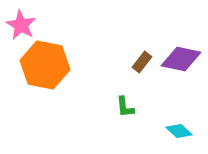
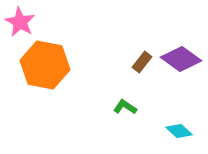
pink star: moved 1 px left, 3 px up
purple diamond: rotated 24 degrees clockwise
green L-shape: rotated 130 degrees clockwise
